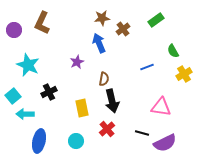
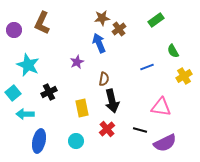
brown cross: moved 4 px left
yellow cross: moved 2 px down
cyan square: moved 3 px up
black line: moved 2 px left, 3 px up
